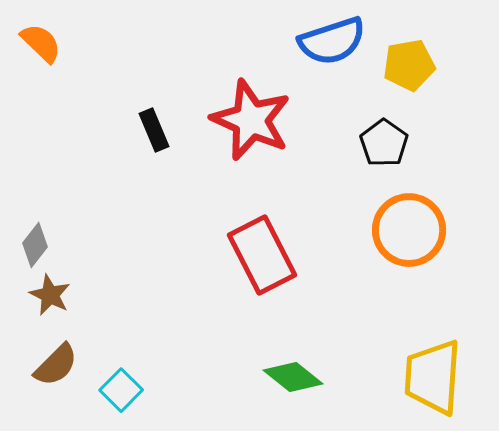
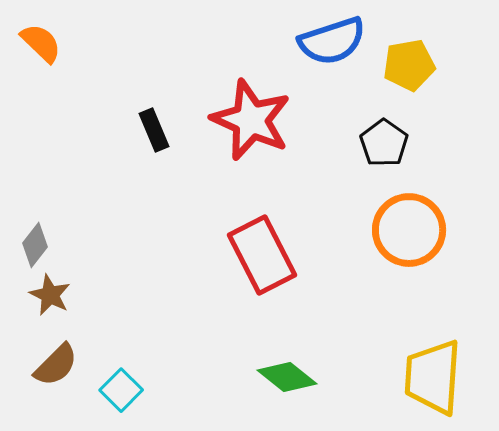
green diamond: moved 6 px left
